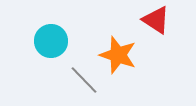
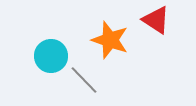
cyan circle: moved 15 px down
orange star: moved 8 px left, 15 px up
